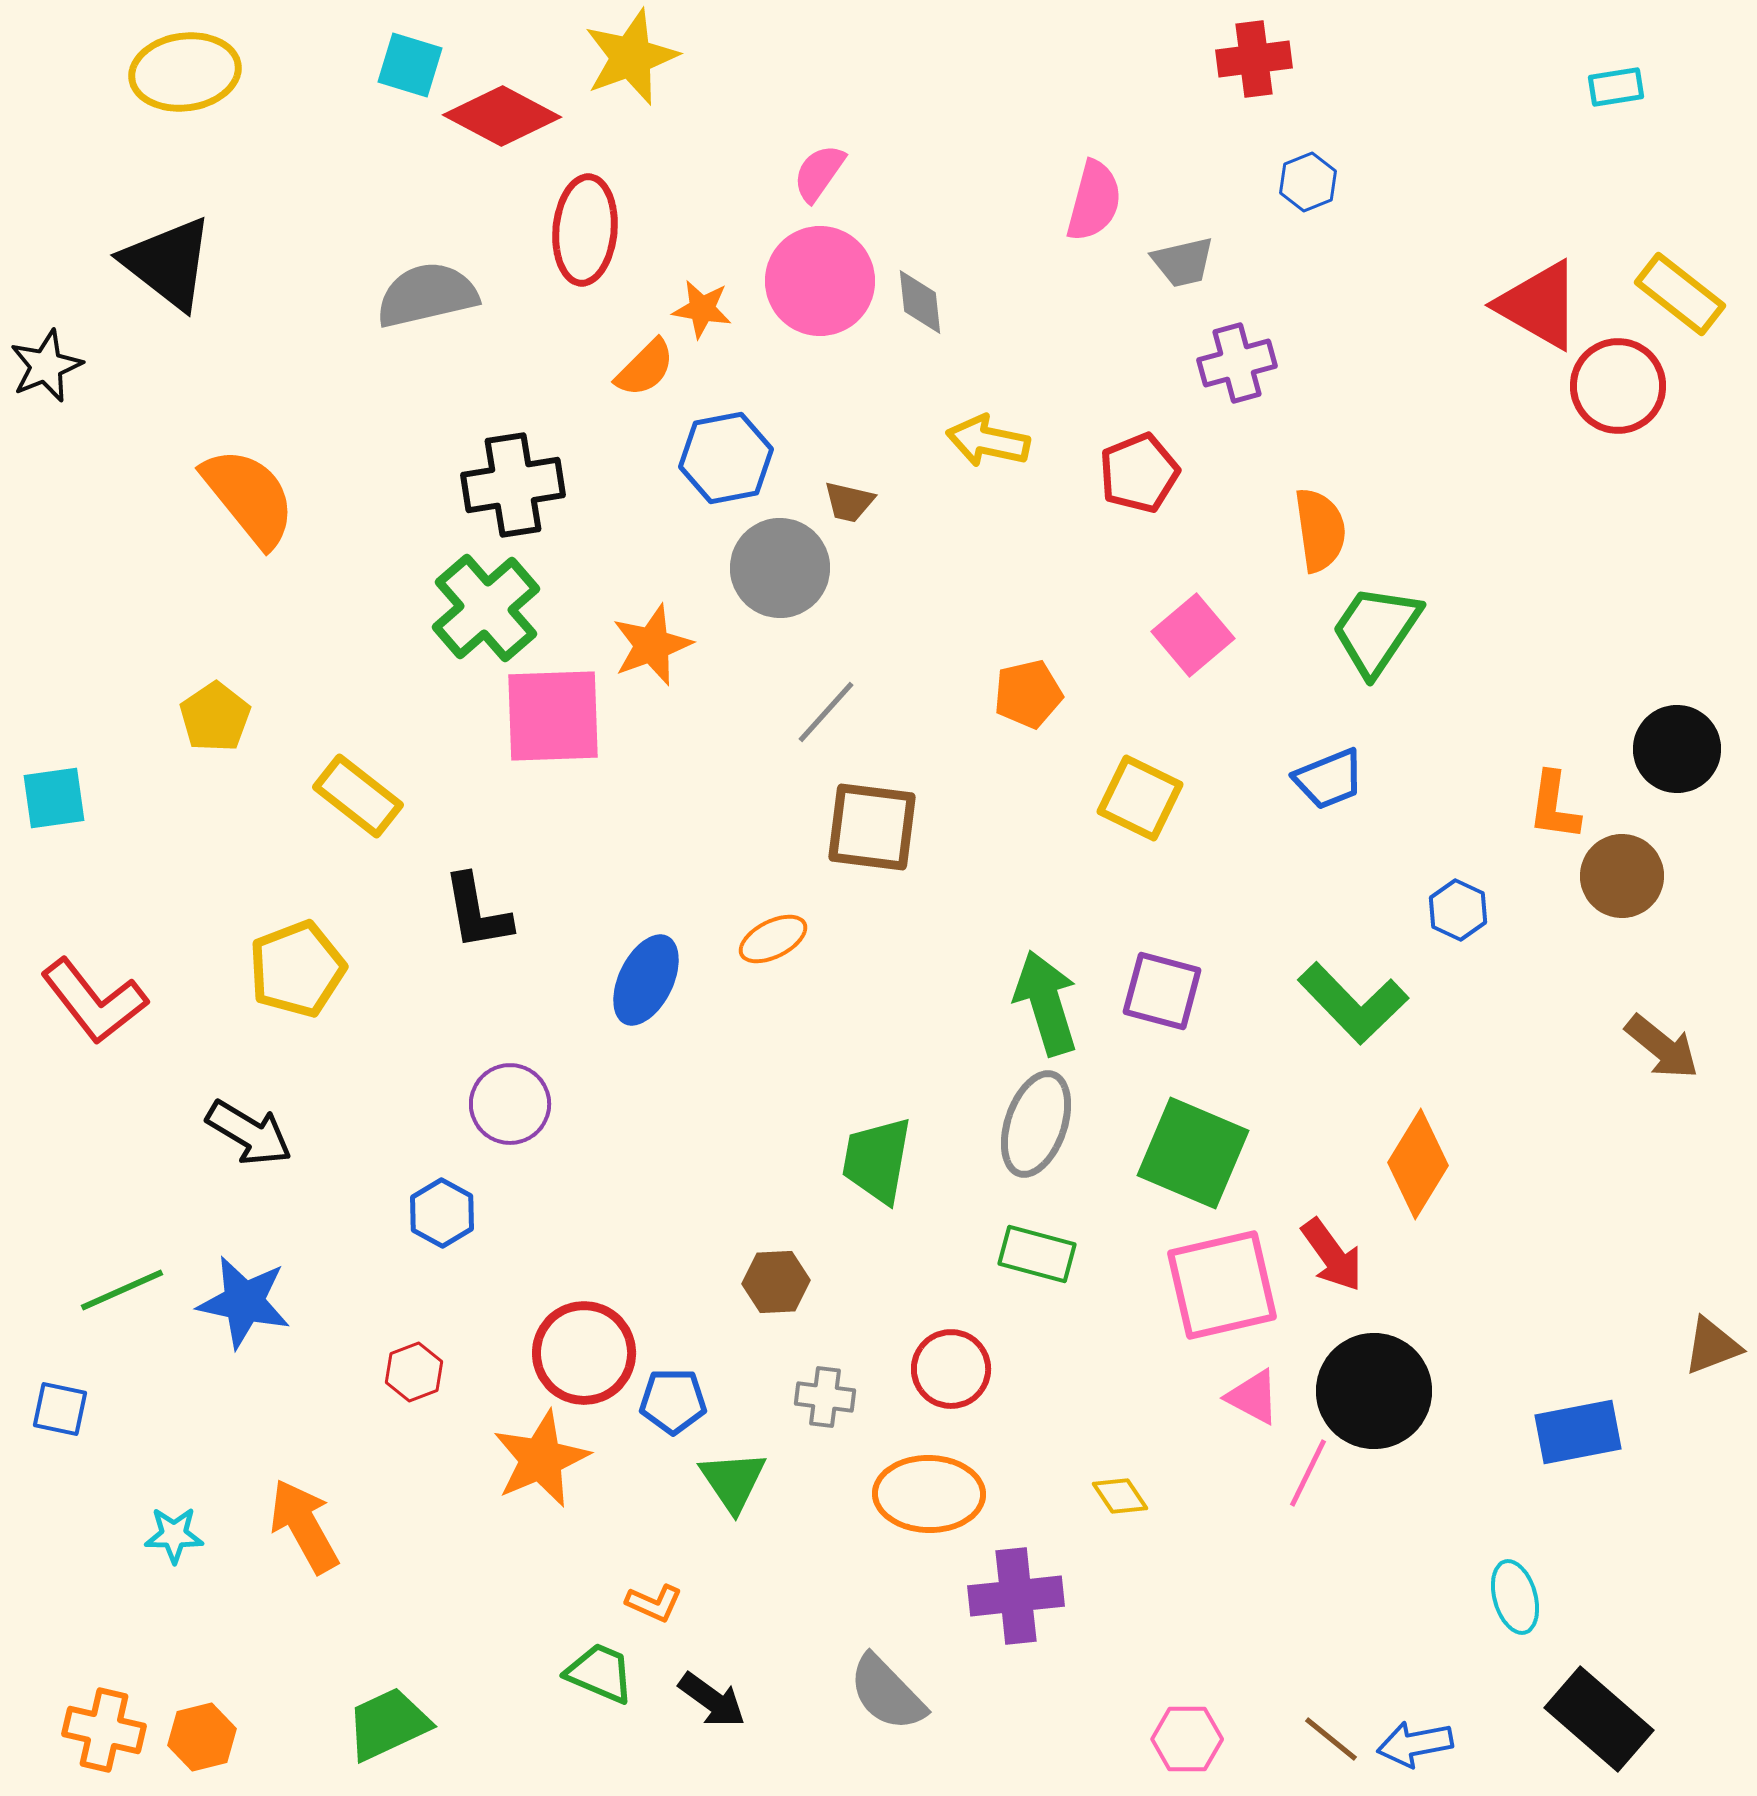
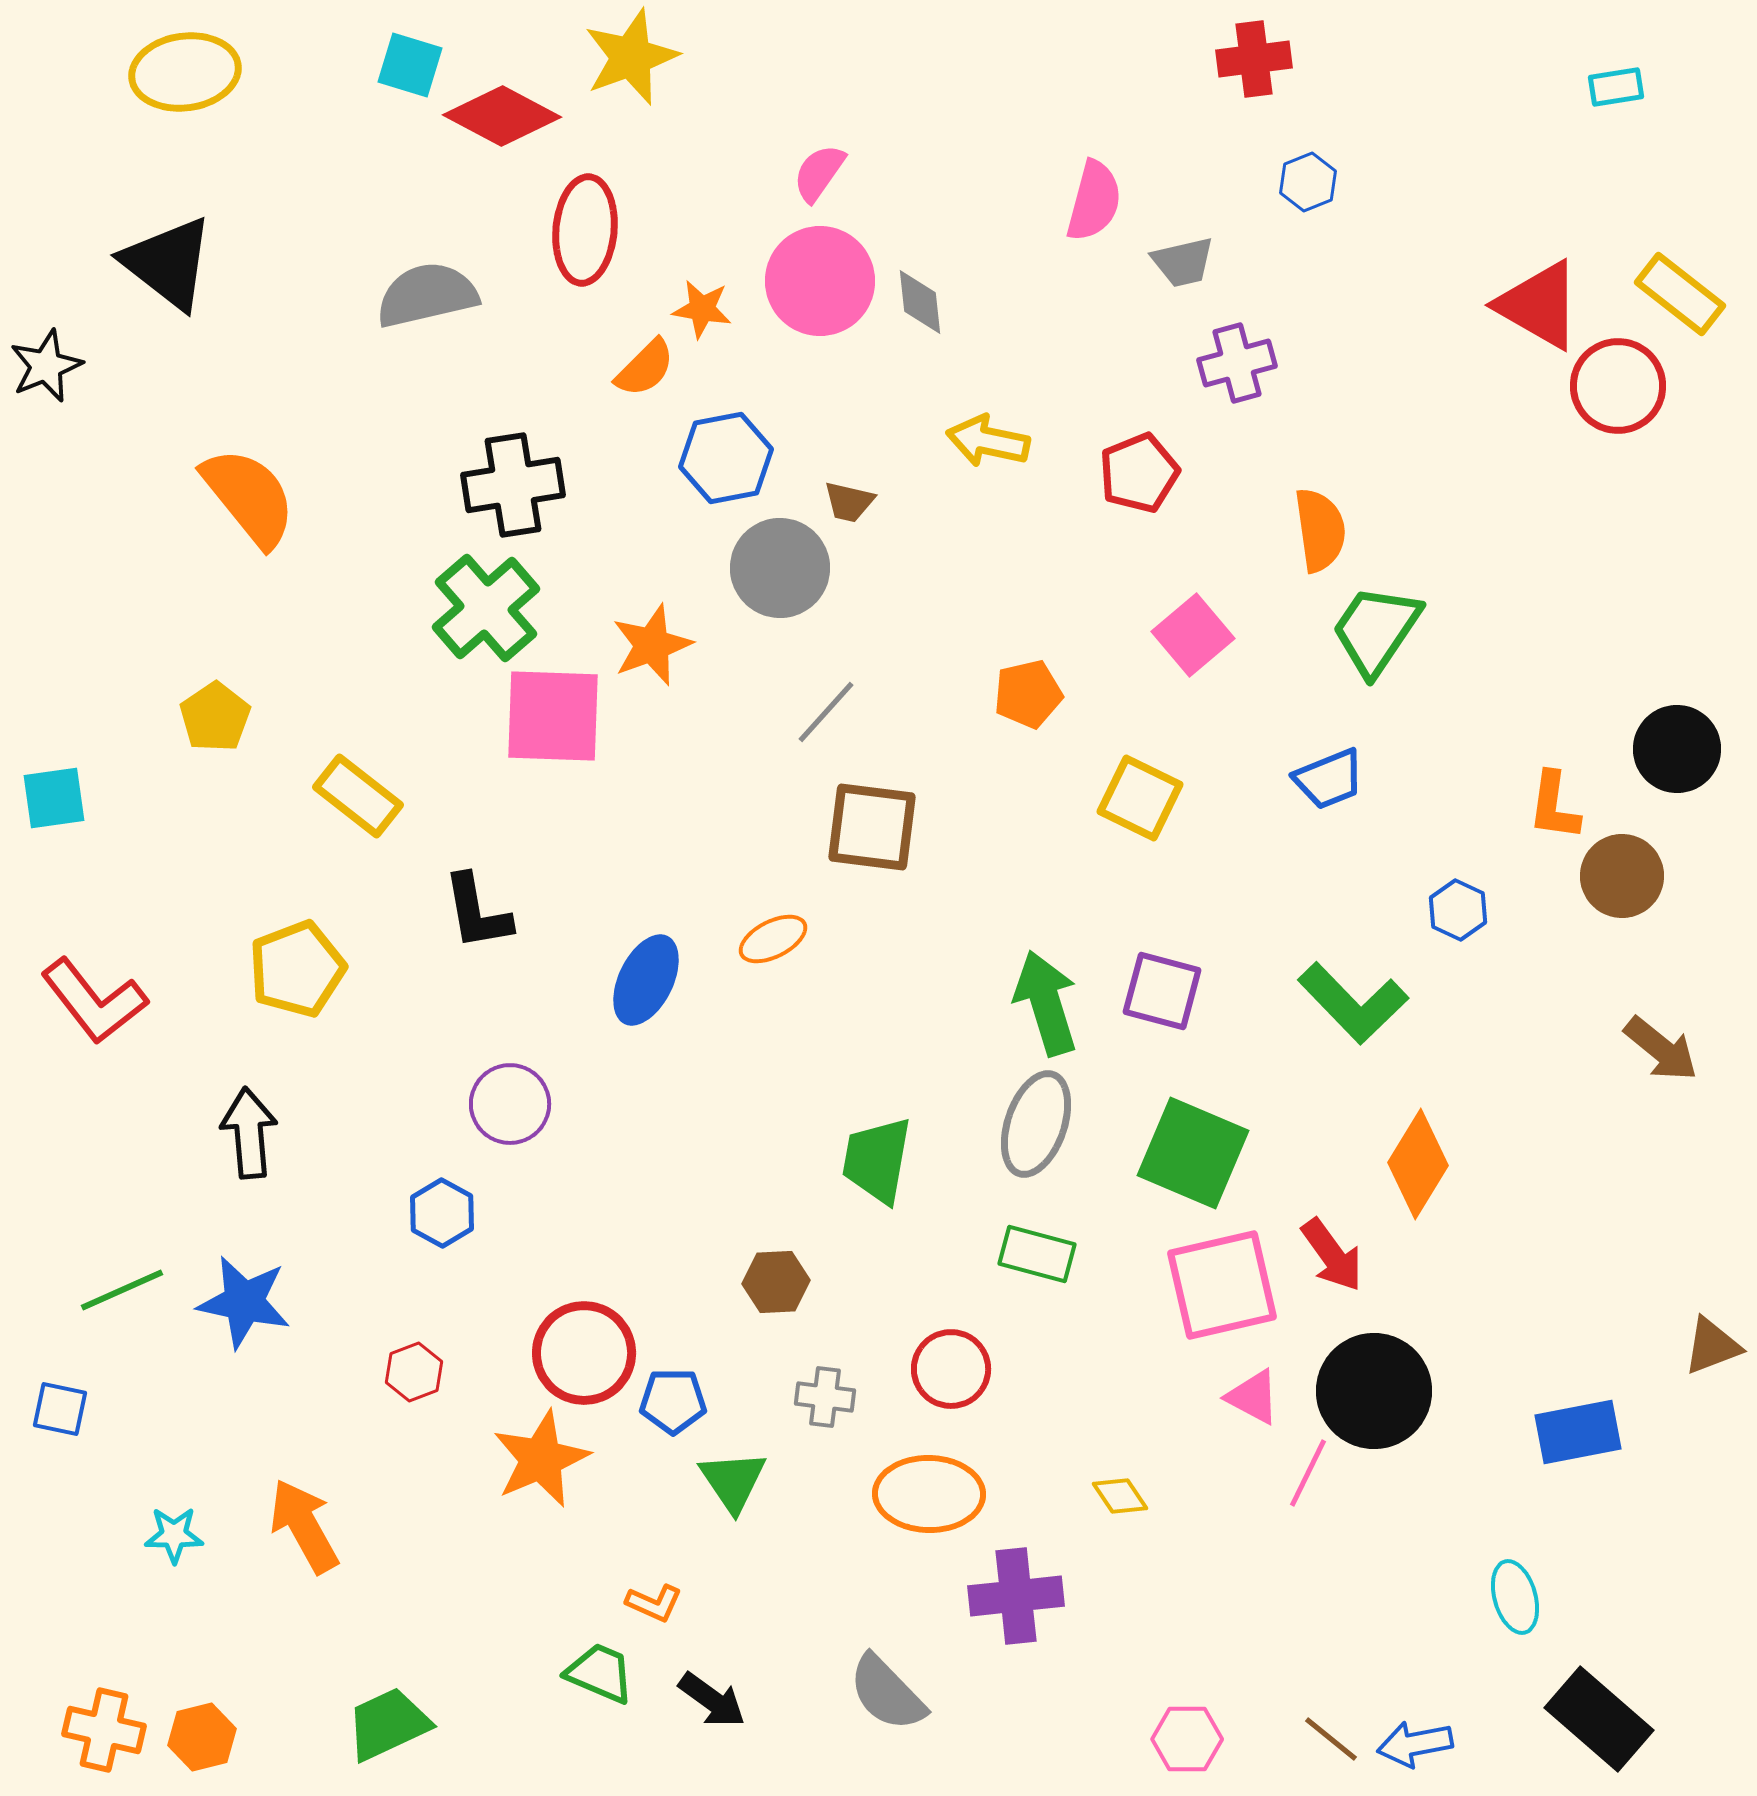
pink square at (553, 716): rotated 4 degrees clockwise
brown arrow at (1662, 1047): moved 1 px left, 2 px down
black arrow at (249, 1133): rotated 126 degrees counterclockwise
